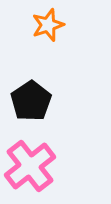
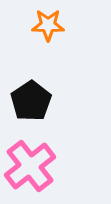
orange star: rotated 20 degrees clockwise
